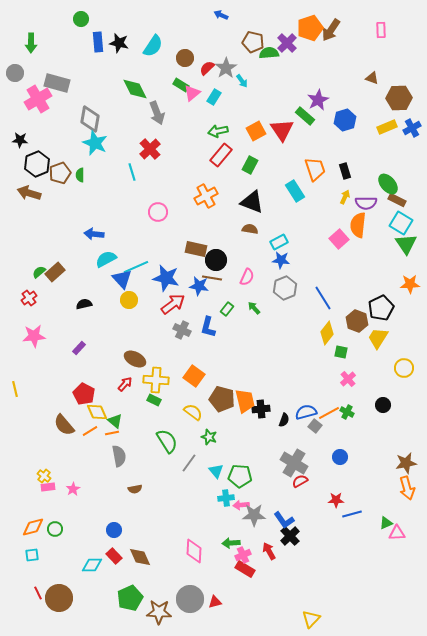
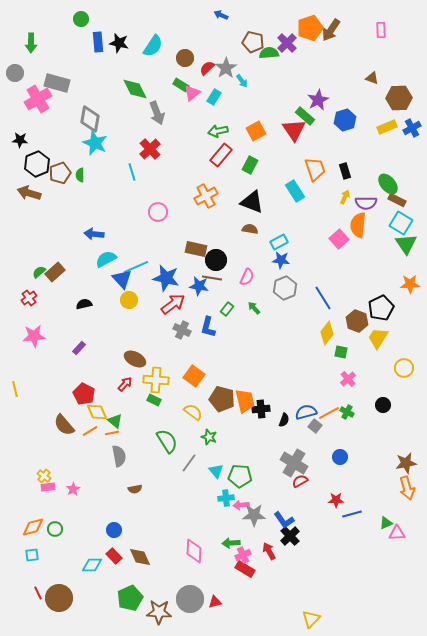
red triangle at (282, 130): moved 12 px right
